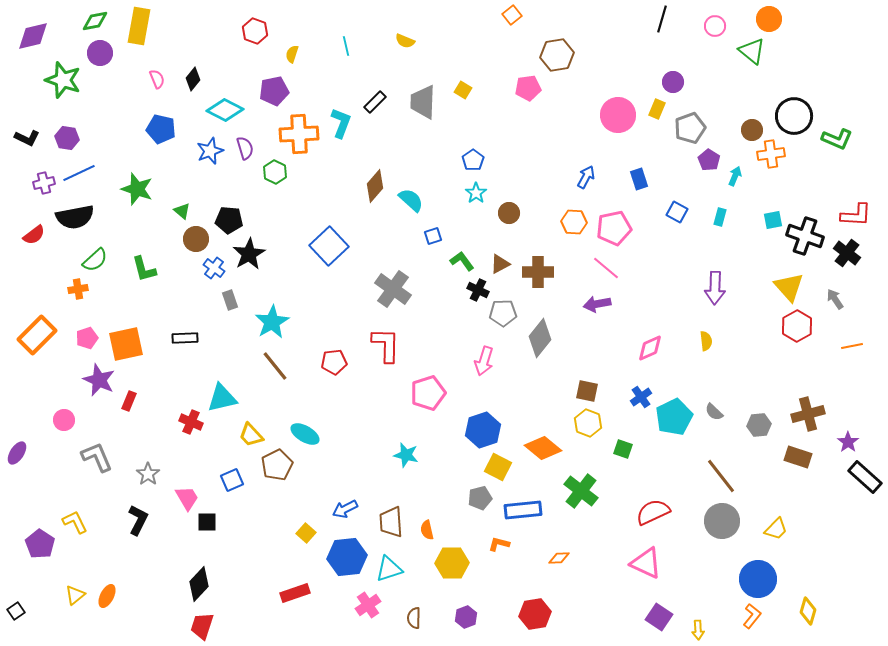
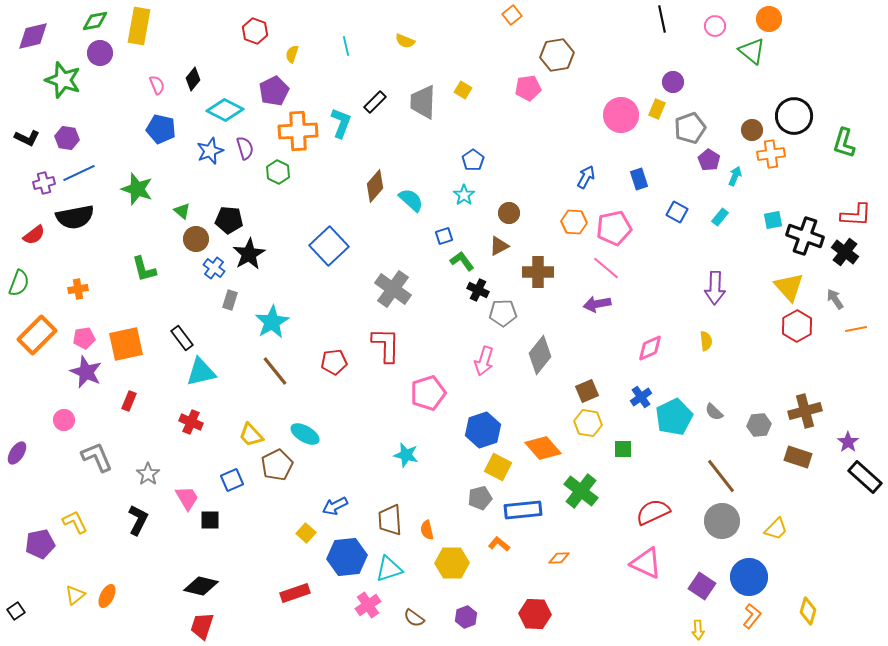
black line at (662, 19): rotated 28 degrees counterclockwise
pink semicircle at (157, 79): moved 6 px down
purple pentagon at (274, 91): rotated 16 degrees counterclockwise
pink circle at (618, 115): moved 3 px right
orange cross at (299, 134): moved 1 px left, 3 px up
green L-shape at (837, 139): moved 7 px right, 4 px down; rotated 84 degrees clockwise
green hexagon at (275, 172): moved 3 px right
cyan star at (476, 193): moved 12 px left, 2 px down
cyan rectangle at (720, 217): rotated 24 degrees clockwise
blue square at (433, 236): moved 11 px right
black cross at (847, 253): moved 2 px left, 1 px up
green semicircle at (95, 260): moved 76 px left, 23 px down; rotated 28 degrees counterclockwise
brown triangle at (500, 264): moved 1 px left, 18 px up
gray rectangle at (230, 300): rotated 36 degrees clockwise
pink pentagon at (87, 338): moved 3 px left; rotated 10 degrees clockwise
black rectangle at (185, 338): moved 3 px left; rotated 55 degrees clockwise
gray diamond at (540, 338): moved 17 px down
orange line at (852, 346): moved 4 px right, 17 px up
brown line at (275, 366): moved 5 px down
purple star at (99, 380): moved 13 px left, 8 px up
brown square at (587, 391): rotated 35 degrees counterclockwise
cyan triangle at (222, 398): moved 21 px left, 26 px up
brown cross at (808, 414): moved 3 px left, 3 px up
yellow hexagon at (588, 423): rotated 12 degrees counterclockwise
orange diamond at (543, 448): rotated 9 degrees clockwise
green square at (623, 449): rotated 18 degrees counterclockwise
blue arrow at (345, 509): moved 10 px left, 3 px up
black square at (207, 522): moved 3 px right, 2 px up
brown trapezoid at (391, 522): moved 1 px left, 2 px up
purple pentagon at (40, 544): rotated 28 degrees clockwise
orange L-shape at (499, 544): rotated 25 degrees clockwise
blue circle at (758, 579): moved 9 px left, 2 px up
black diamond at (199, 584): moved 2 px right, 2 px down; rotated 60 degrees clockwise
red hexagon at (535, 614): rotated 12 degrees clockwise
purple square at (659, 617): moved 43 px right, 31 px up
brown semicircle at (414, 618): rotated 55 degrees counterclockwise
